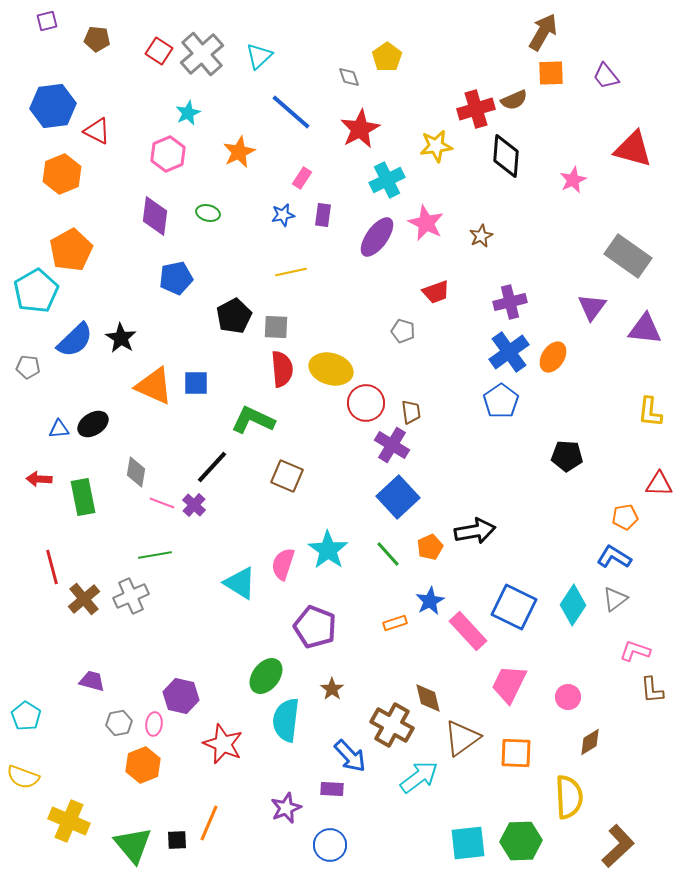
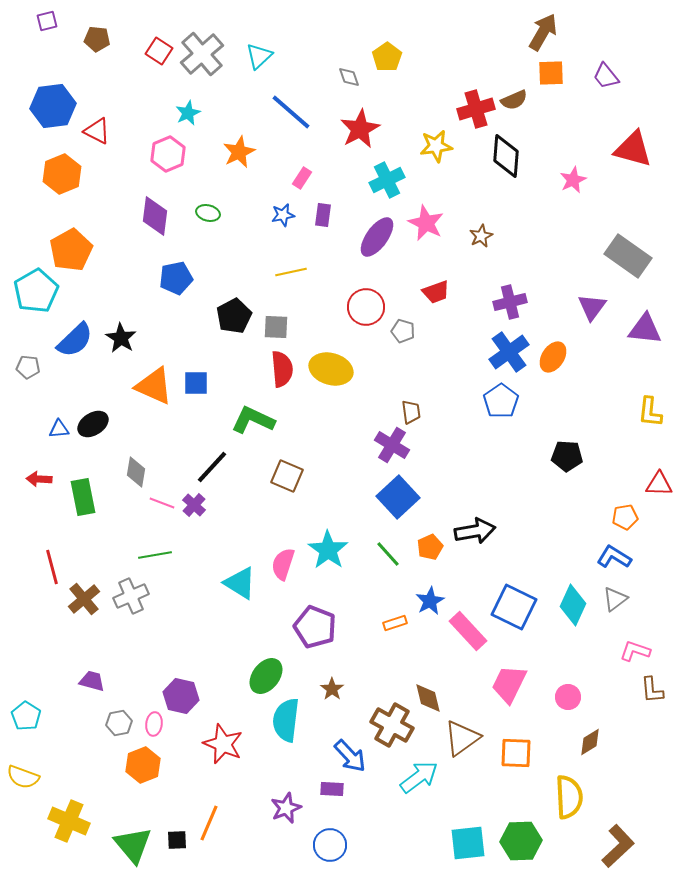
red circle at (366, 403): moved 96 px up
cyan diamond at (573, 605): rotated 9 degrees counterclockwise
